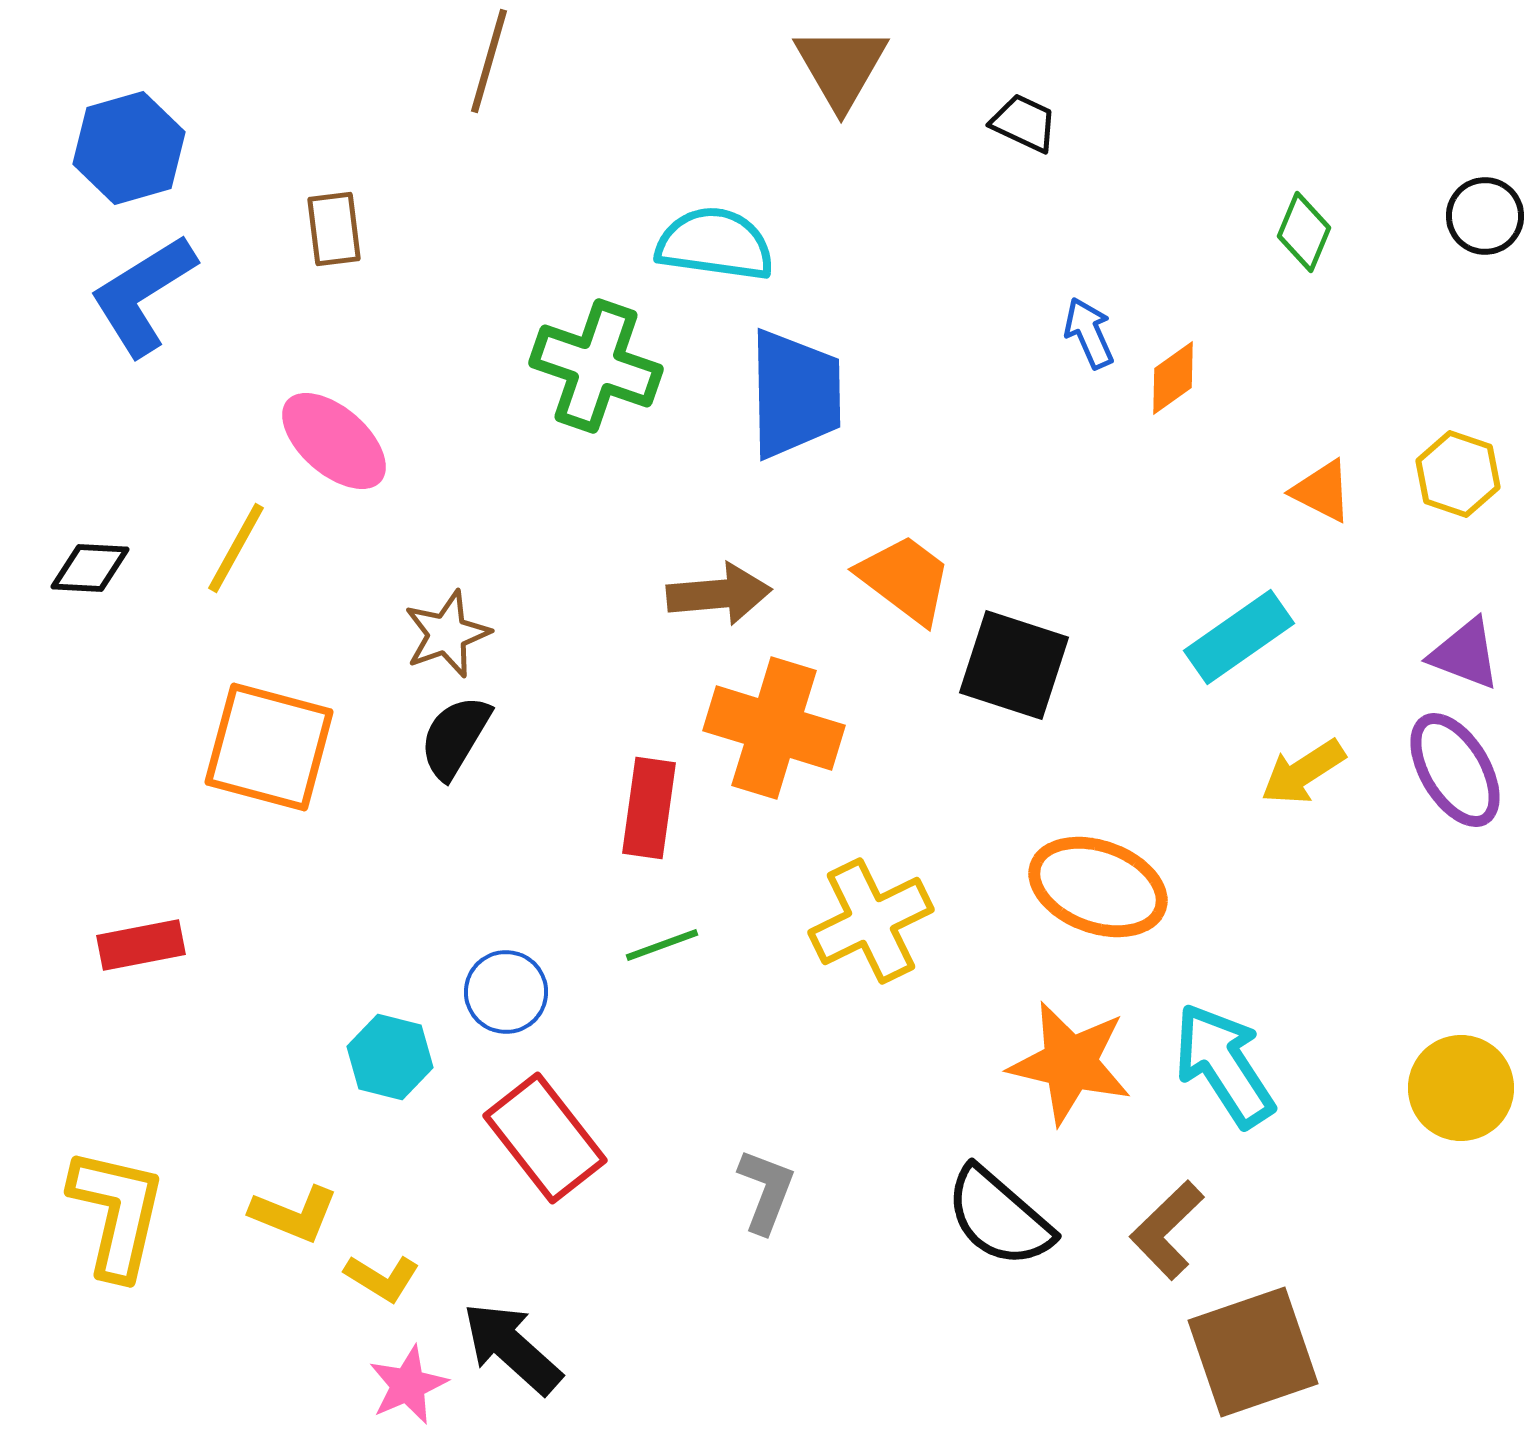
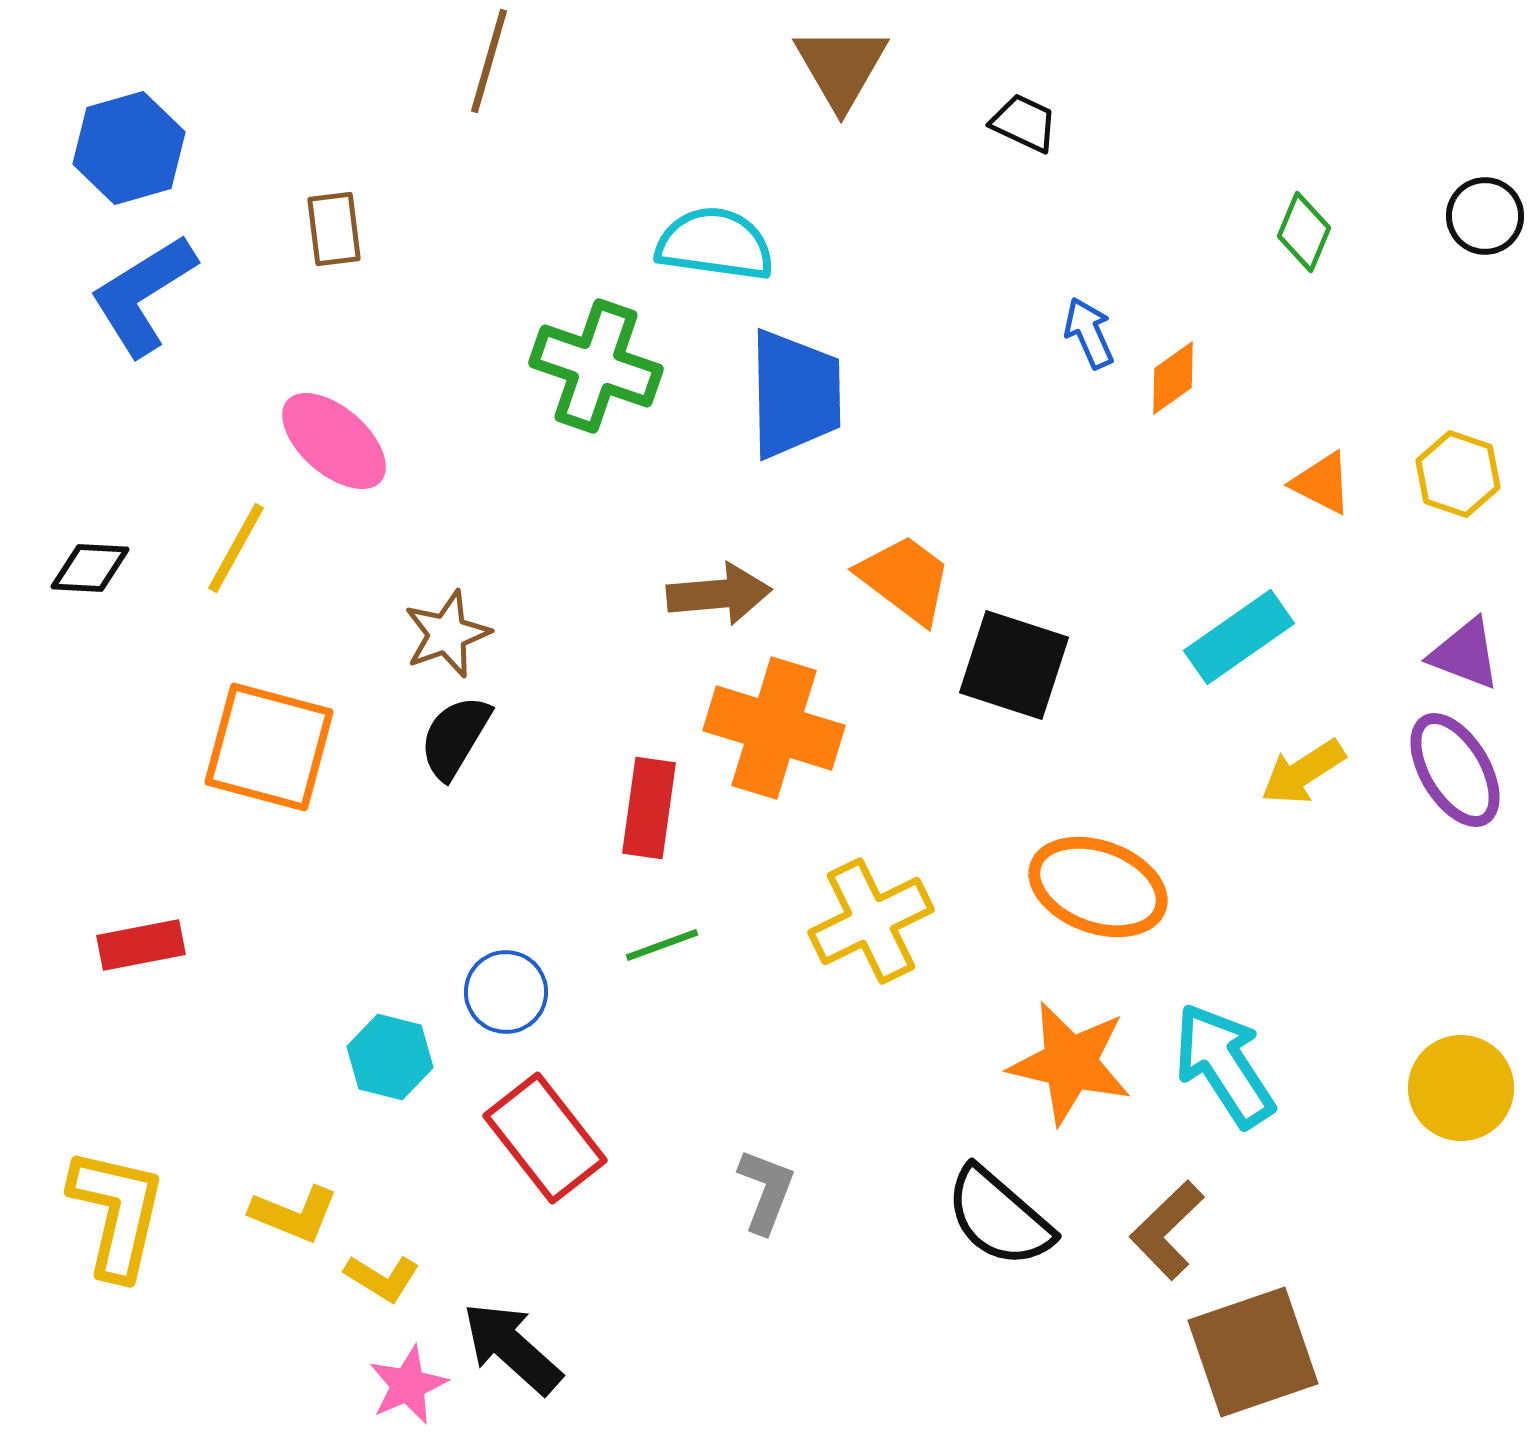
orange triangle at (1322, 491): moved 8 px up
